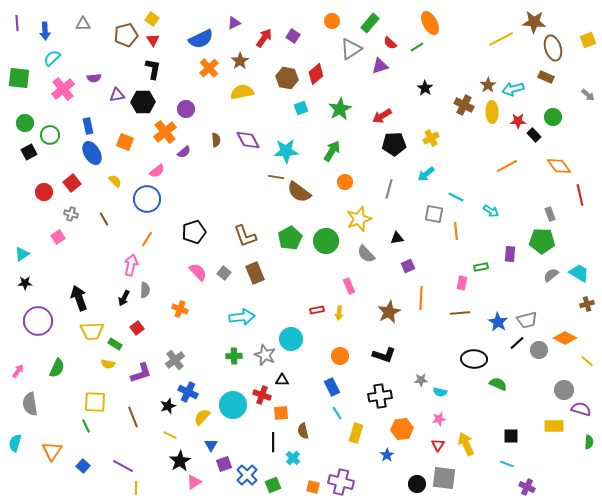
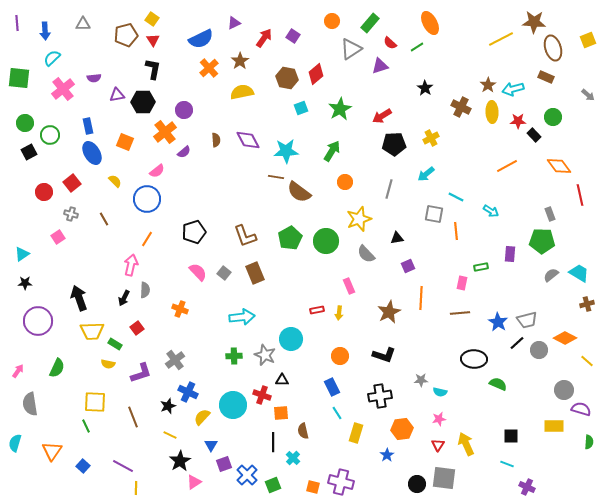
brown cross at (464, 105): moved 3 px left, 2 px down
purple circle at (186, 109): moved 2 px left, 1 px down
